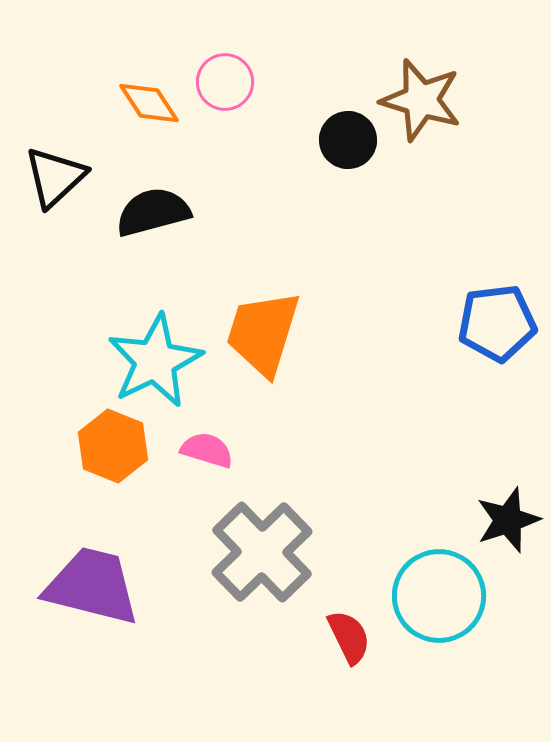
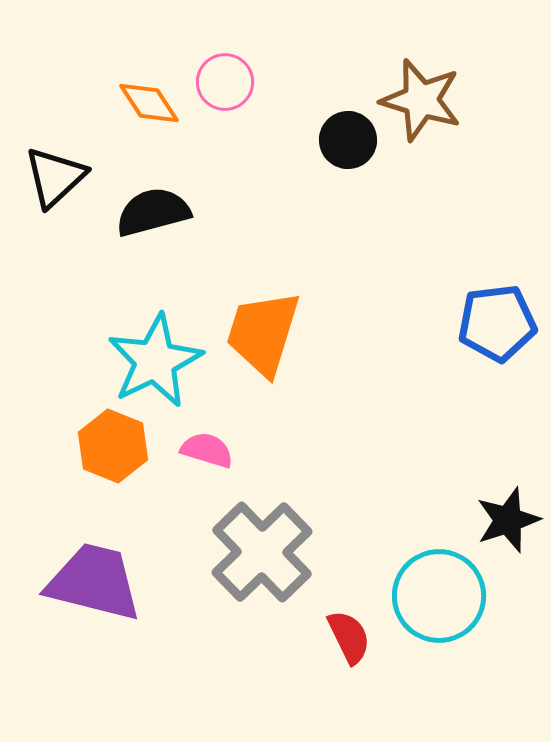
purple trapezoid: moved 2 px right, 4 px up
